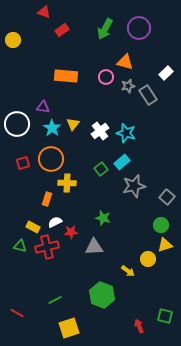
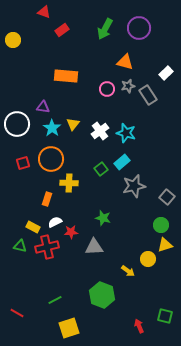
pink circle at (106, 77): moved 1 px right, 12 px down
yellow cross at (67, 183): moved 2 px right
